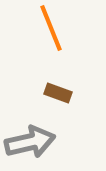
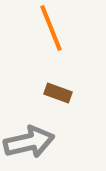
gray arrow: moved 1 px left
